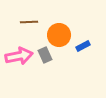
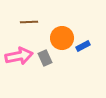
orange circle: moved 3 px right, 3 px down
gray rectangle: moved 3 px down
